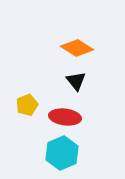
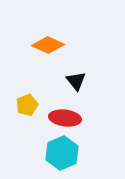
orange diamond: moved 29 px left, 3 px up; rotated 8 degrees counterclockwise
red ellipse: moved 1 px down
